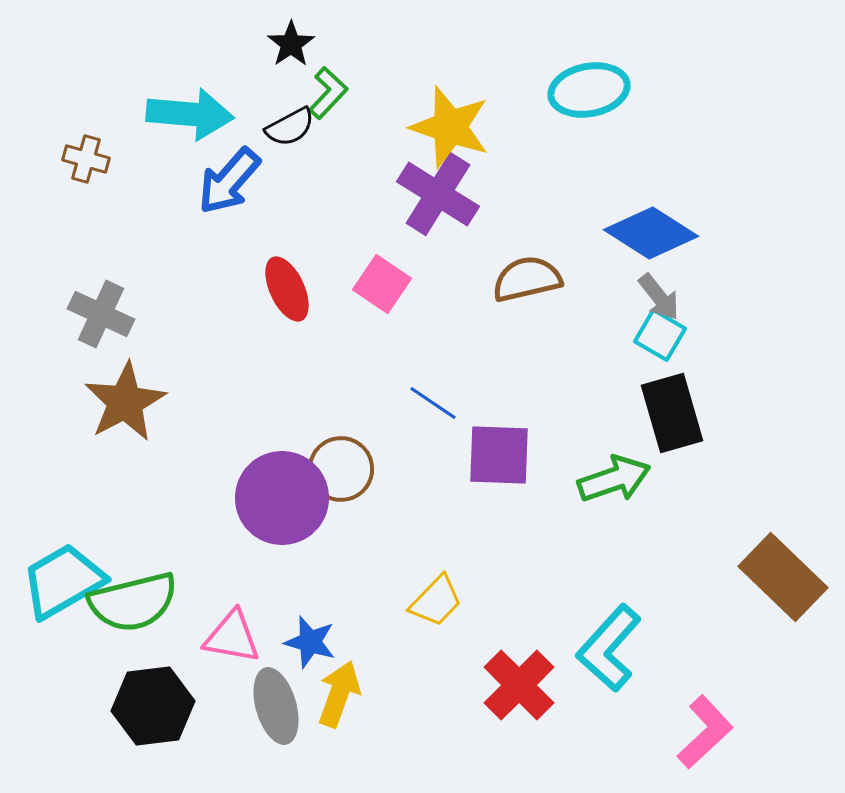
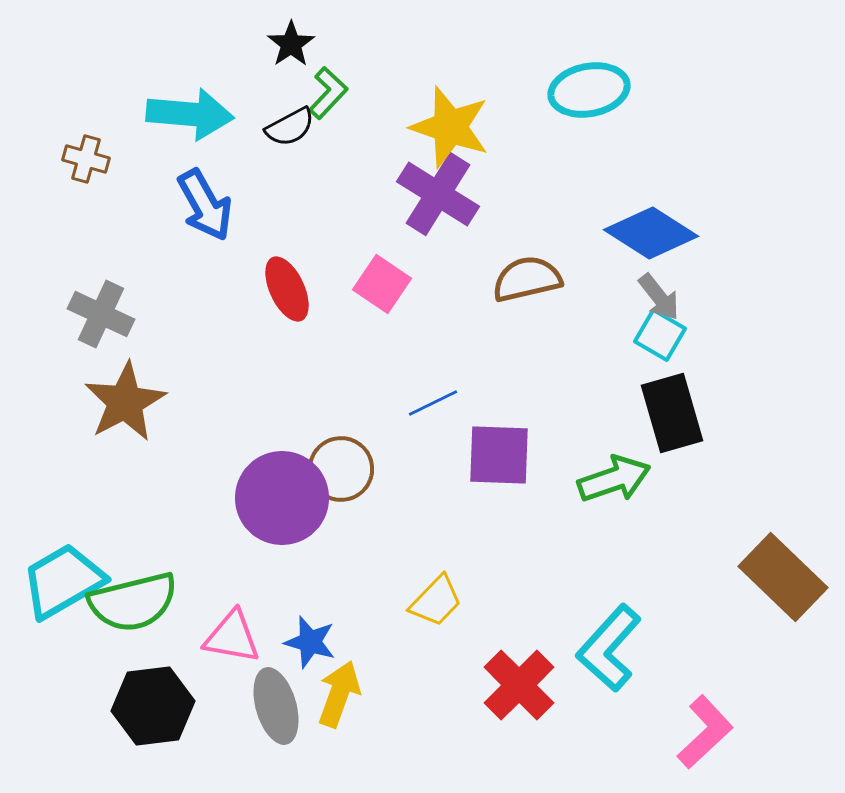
blue arrow: moved 24 px left, 24 px down; rotated 70 degrees counterclockwise
blue line: rotated 60 degrees counterclockwise
